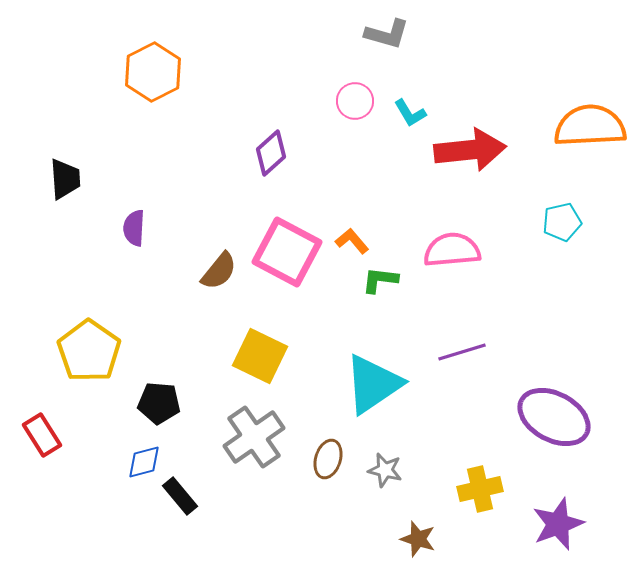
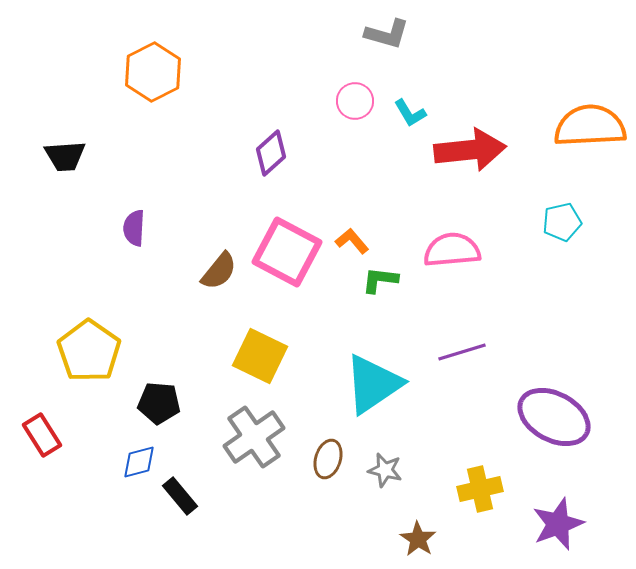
black trapezoid: moved 23 px up; rotated 90 degrees clockwise
blue diamond: moved 5 px left
brown star: rotated 15 degrees clockwise
